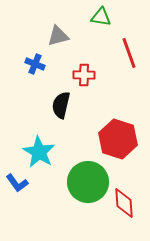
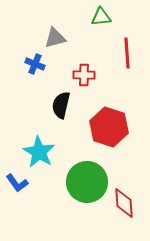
green triangle: rotated 15 degrees counterclockwise
gray triangle: moved 3 px left, 2 px down
red line: moved 2 px left; rotated 16 degrees clockwise
red hexagon: moved 9 px left, 12 px up
green circle: moved 1 px left
